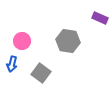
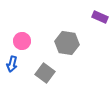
purple rectangle: moved 1 px up
gray hexagon: moved 1 px left, 2 px down
gray square: moved 4 px right
